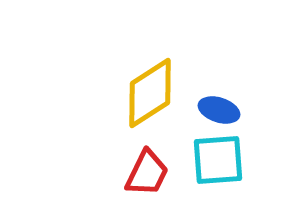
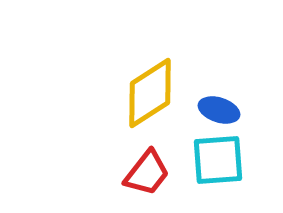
red trapezoid: rotated 12 degrees clockwise
